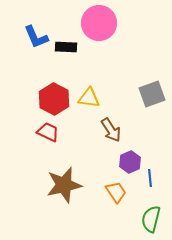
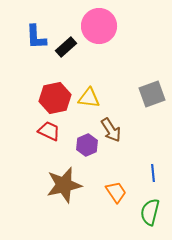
pink circle: moved 3 px down
blue L-shape: rotated 20 degrees clockwise
black rectangle: rotated 45 degrees counterclockwise
red hexagon: moved 1 px right, 1 px up; rotated 20 degrees clockwise
red trapezoid: moved 1 px right, 1 px up
purple hexagon: moved 43 px left, 17 px up
blue line: moved 3 px right, 5 px up
green semicircle: moved 1 px left, 7 px up
